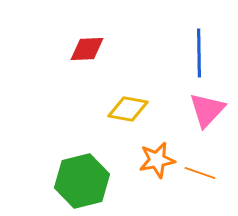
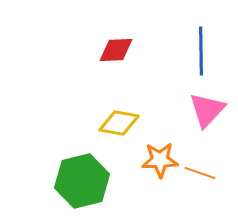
red diamond: moved 29 px right, 1 px down
blue line: moved 2 px right, 2 px up
yellow diamond: moved 9 px left, 14 px down
orange star: moved 3 px right; rotated 9 degrees clockwise
